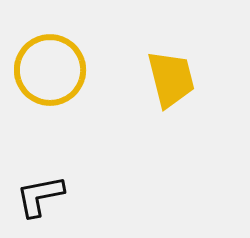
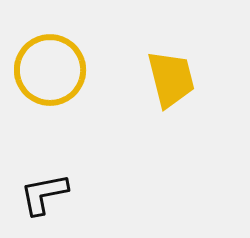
black L-shape: moved 4 px right, 2 px up
